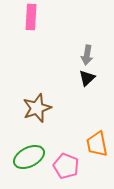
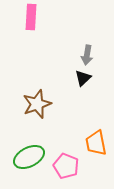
black triangle: moved 4 px left
brown star: moved 4 px up
orange trapezoid: moved 1 px left, 1 px up
